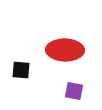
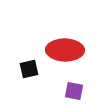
black square: moved 8 px right, 1 px up; rotated 18 degrees counterclockwise
